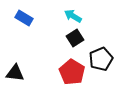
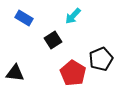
cyan arrow: rotated 78 degrees counterclockwise
black square: moved 22 px left, 2 px down
red pentagon: moved 1 px right, 1 px down
